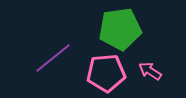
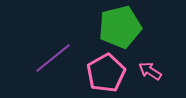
green pentagon: moved 2 px up; rotated 6 degrees counterclockwise
pink pentagon: rotated 24 degrees counterclockwise
